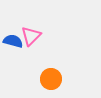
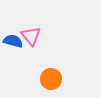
pink triangle: rotated 25 degrees counterclockwise
